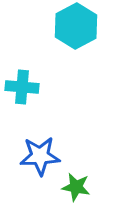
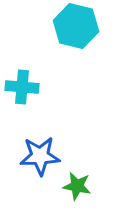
cyan hexagon: rotated 18 degrees counterclockwise
green star: moved 1 px right, 1 px up
